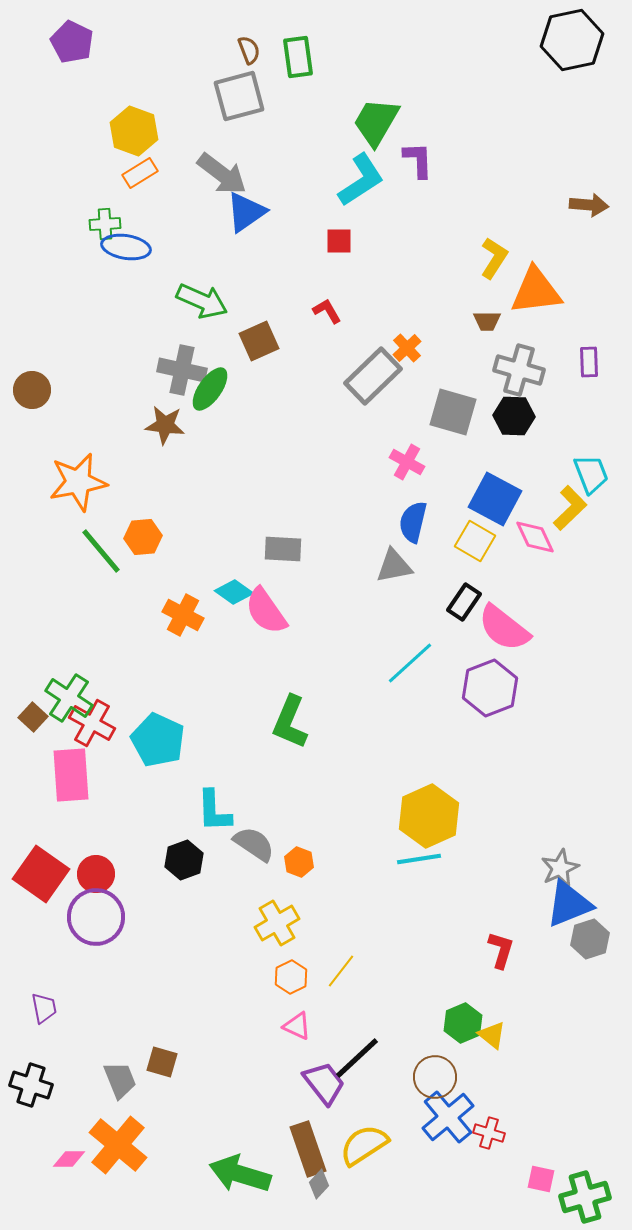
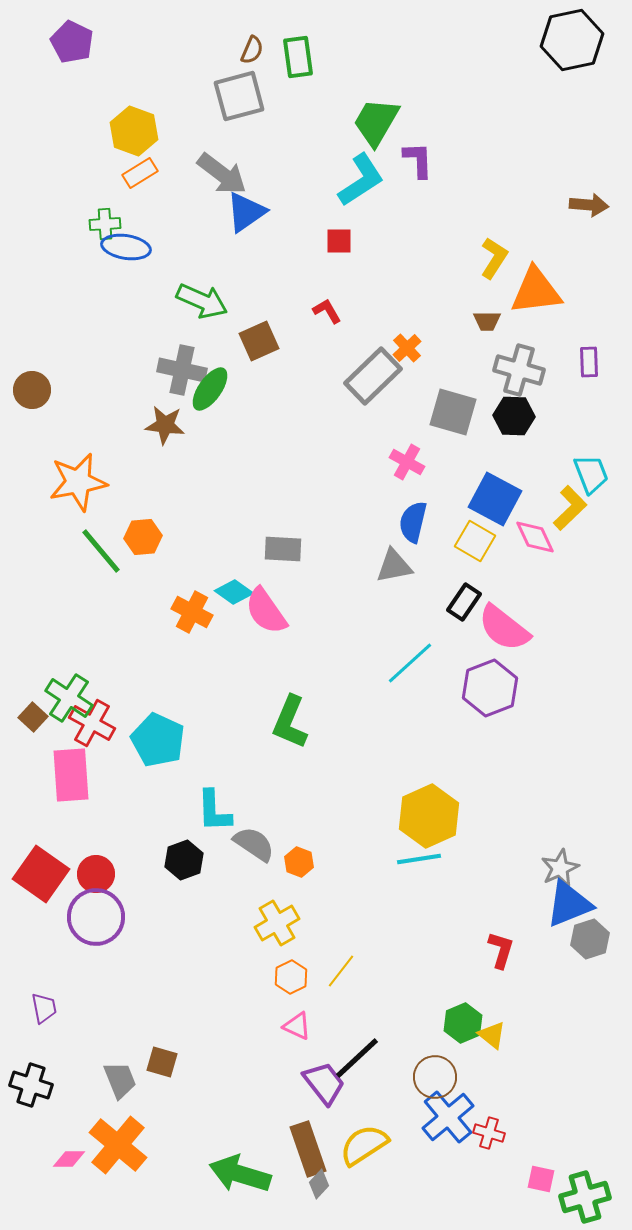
brown semicircle at (249, 50): moved 3 px right; rotated 44 degrees clockwise
orange cross at (183, 615): moved 9 px right, 3 px up
